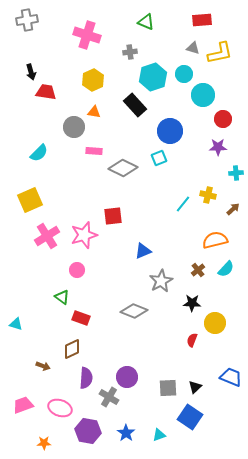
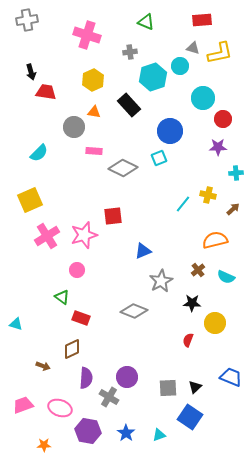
cyan circle at (184, 74): moved 4 px left, 8 px up
cyan circle at (203, 95): moved 3 px down
black rectangle at (135, 105): moved 6 px left
cyan semicircle at (226, 269): moved 8 px down; rotated 72 degrees clockwise
red semicircle at (192, 340): moved 4 px left
orange star at (44, 443): moved 2 px down
